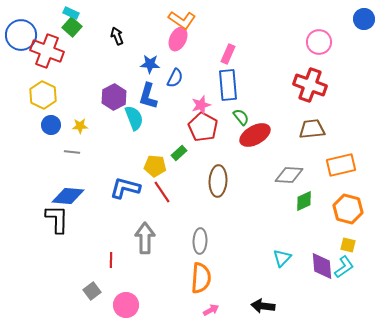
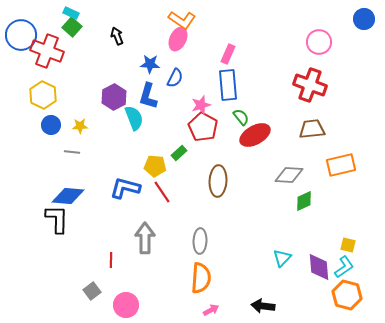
orange hexagon at (348, 209): moved 1 px left, 86 px down
purple diamond at (322, 266): moved 3 px left, 1 px down
